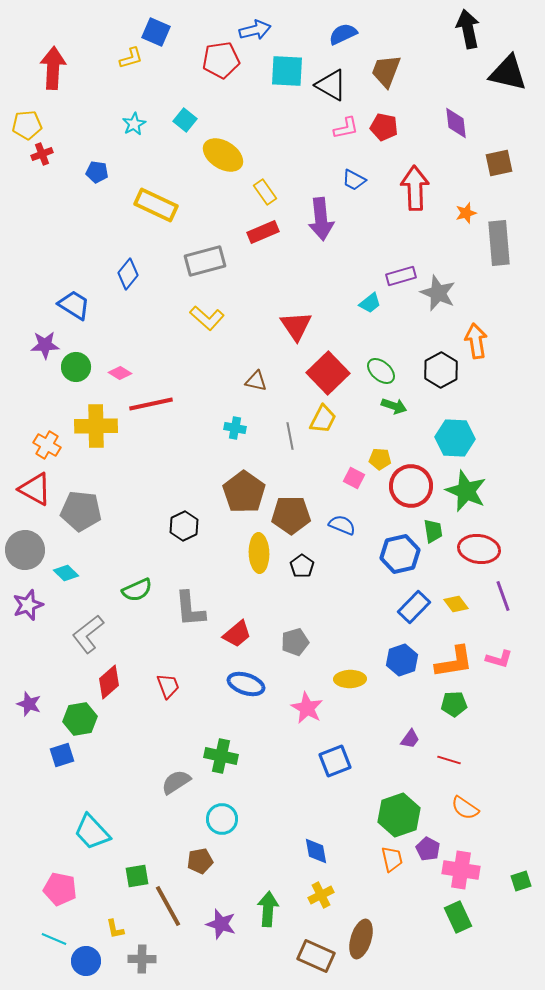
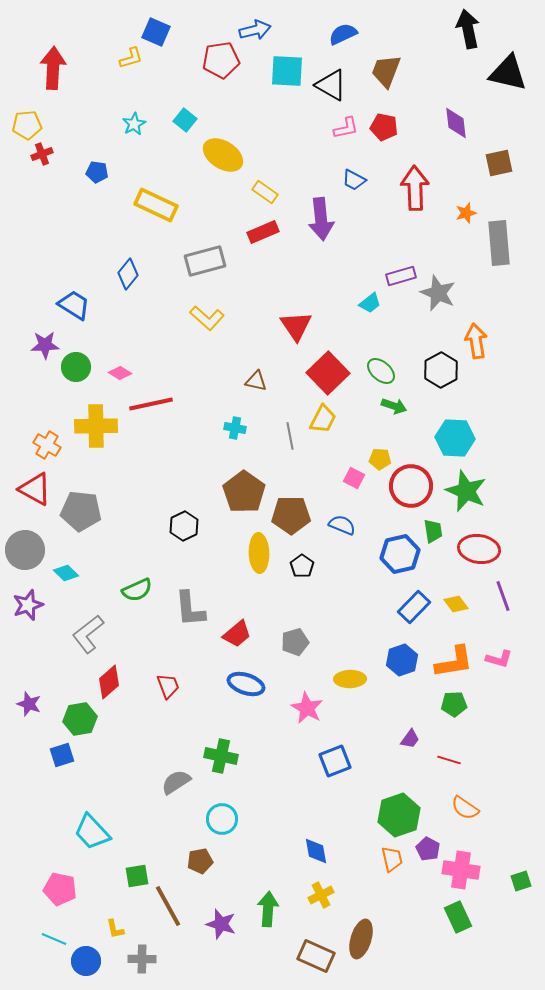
yellow rectangle at (265, 192): rotated 20 degrees counterclockwise
